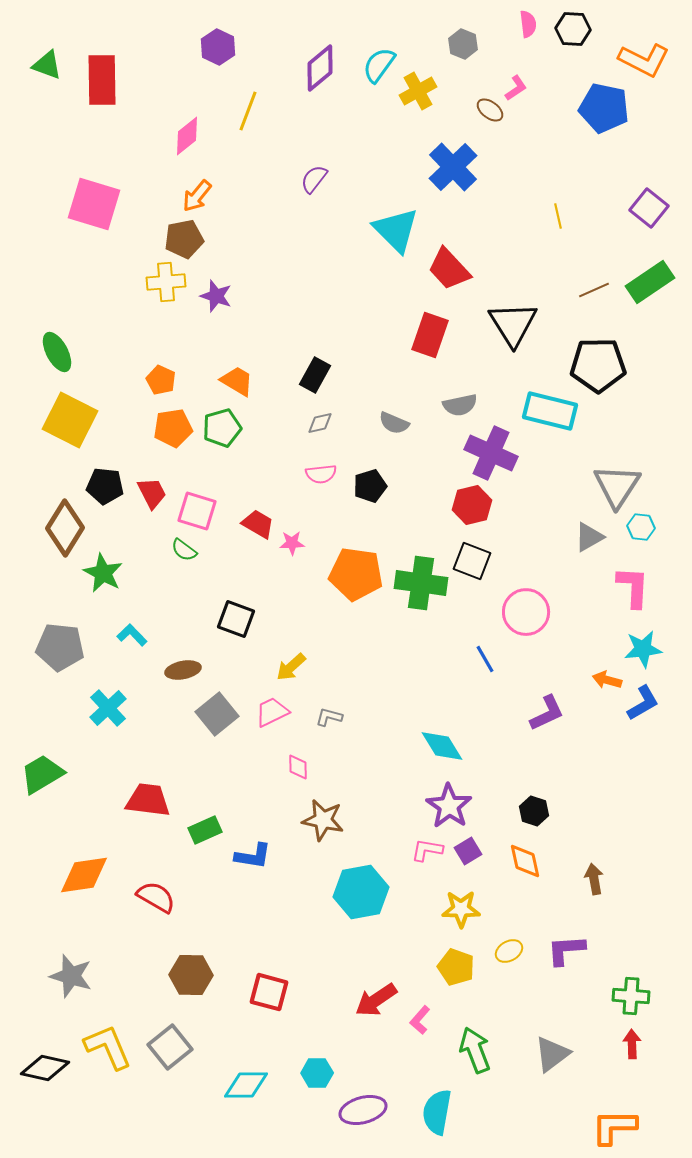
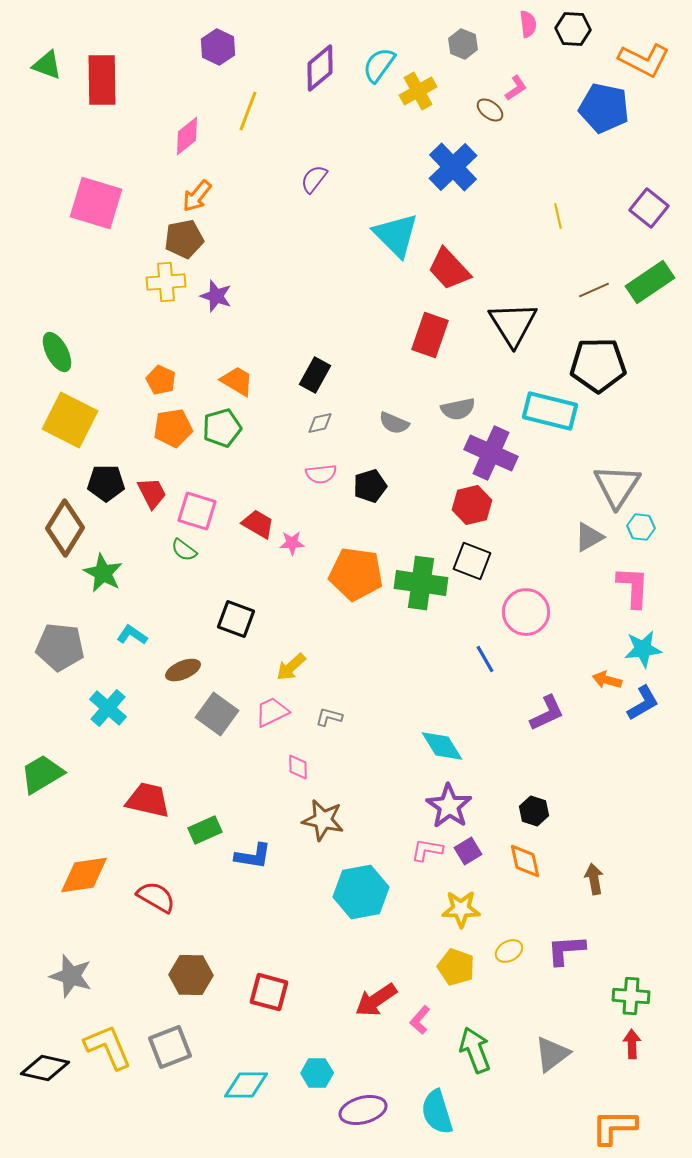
pink square at (94, 204): moved 2 px right, 1 px up
cyan triangle at (396, 230): moved 5 px down
gray semicircle at (460, 405): moved 2 px left, 4 px down
black pentagon at (105, 486): moved 1 px right, 3 px up; rotated 6 degrees counterclockwise
cyan L-shape at (132, 635): rotated 12 degrees counterclockwise
brown ellipse at (183, 670): rotated 12 degrees counterclockwise
cyan cross at (108, 708): rotated 6 degrees counterclockwise
gray square at (217, 714): rotated 15 degrees counterclockwise
red trapezoid at (148, 800): rotated 6 degrees clockwise
gray square at (170, 1047): rotated 18 degrees clockwise
cyan semicircle at (437, 1112): rotated 27 degrees counterclockwise
